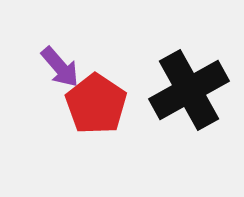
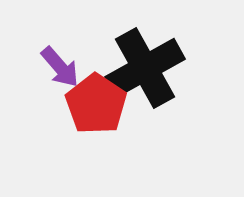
black cross: moved 44 px left, 22 px up
